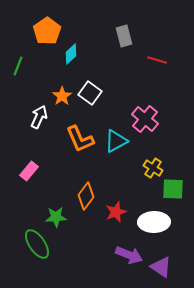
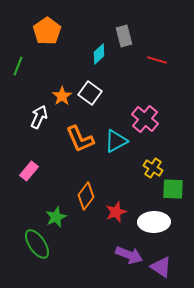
cyan diamond: moved 28 px right
green star: rotated 20 degrees counterclockwise
